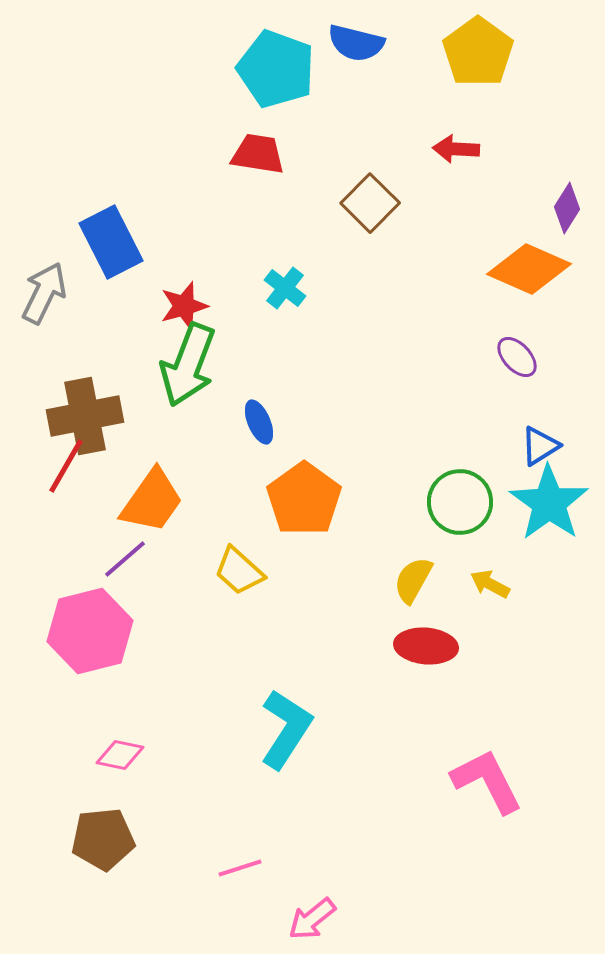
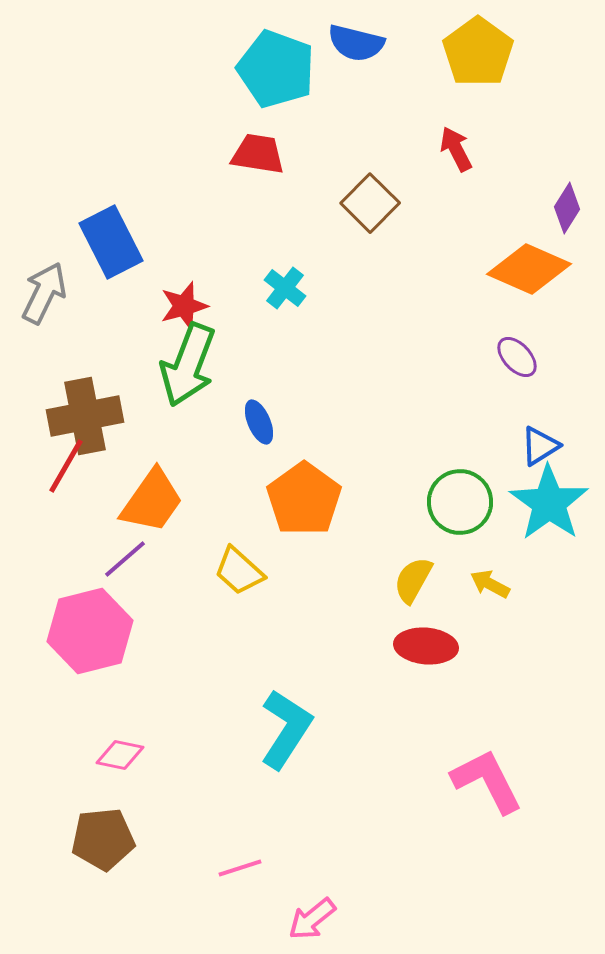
red arrow: rotated 60 degrees clockwise
